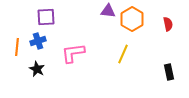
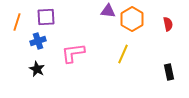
orange line: moved 25 px up; rotated 12 degrees clockwise
